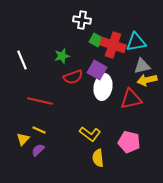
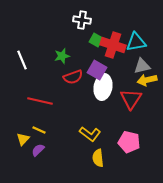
red triangle: rotated 45 degrees counterclockwise
